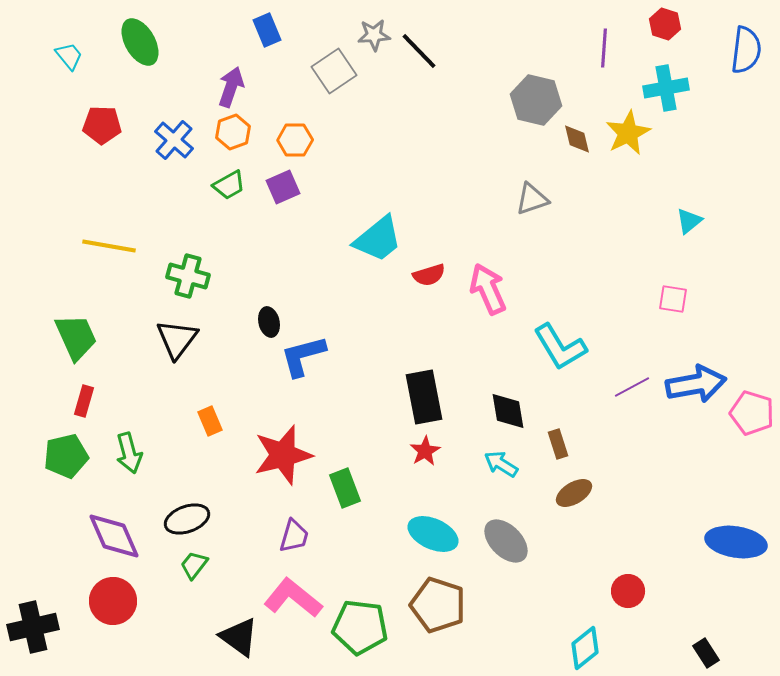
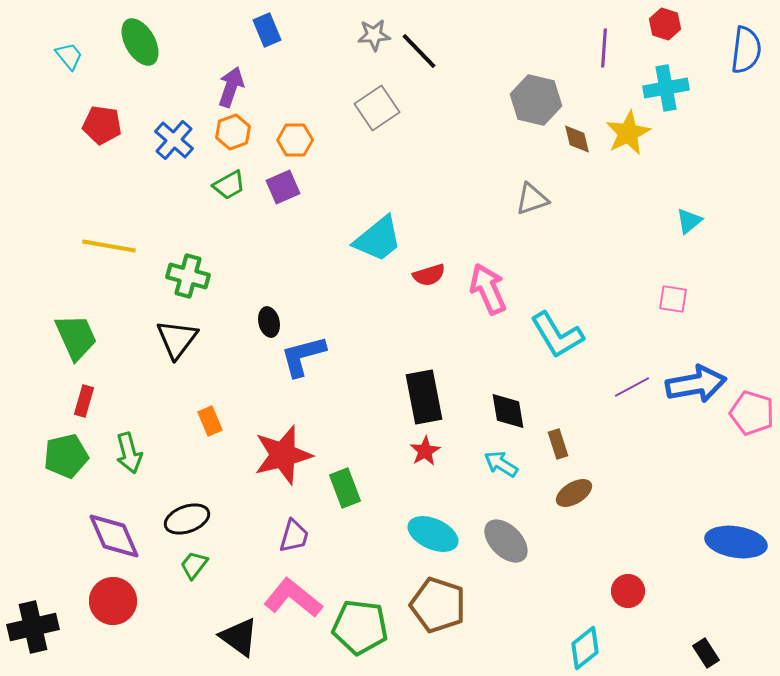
gray square at (334, 71): moved 43 px right, 37 px down
red pentagon at (102, 125): rotated 6 degrees clockwise
cyan L-shape at (560, 347): moved 3 px left, 12 px up
